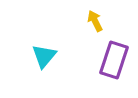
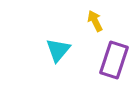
cyan triangle: moved 14 px right, 6 px up
